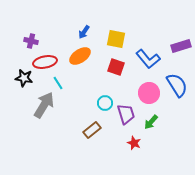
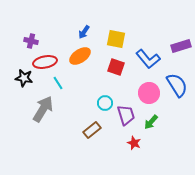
gray arrow: moved 1 px left, 4 px down
purple trapezoid: moved 1 px down
